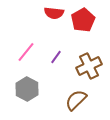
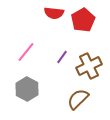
purple line: moved 6 px right
brown semicircle: moved 2 px right, 1 px up
